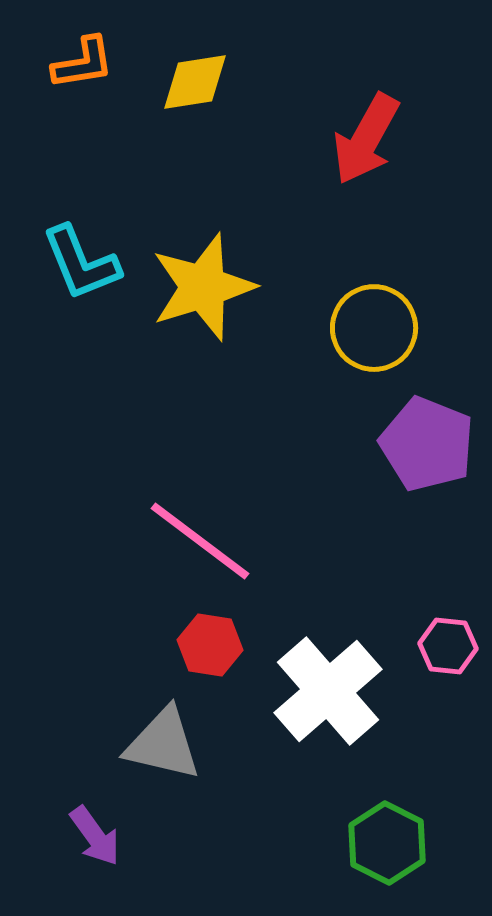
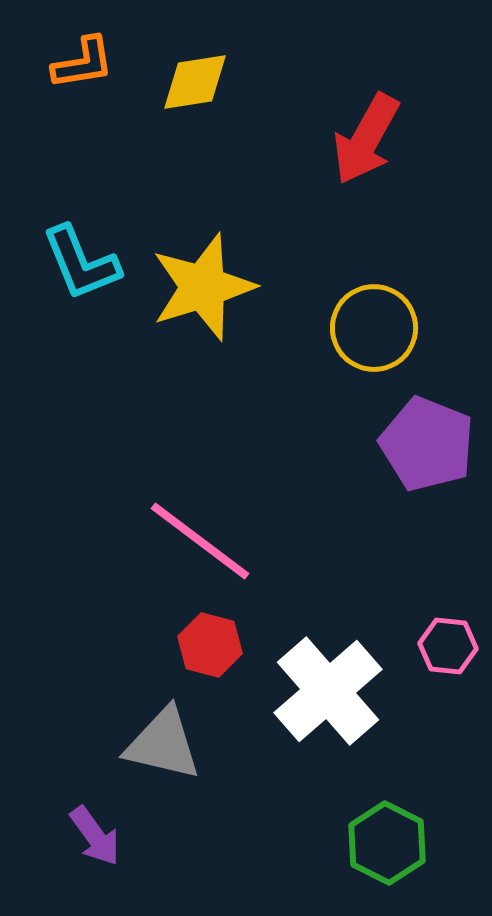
red hexagon: rotated 6 degrees clockwise
